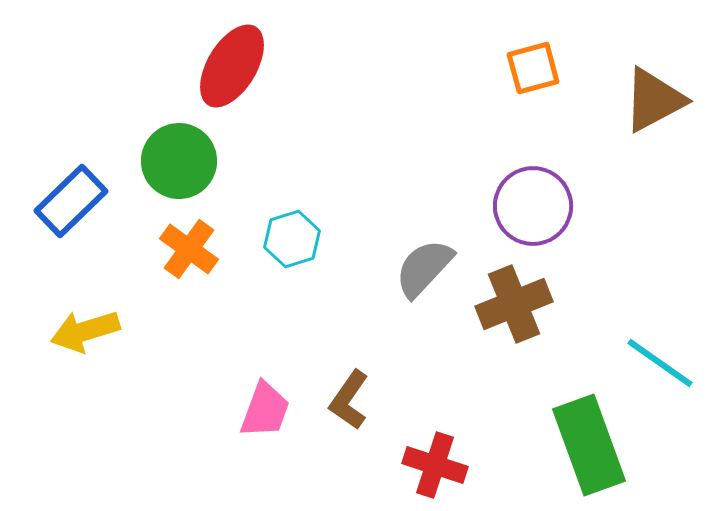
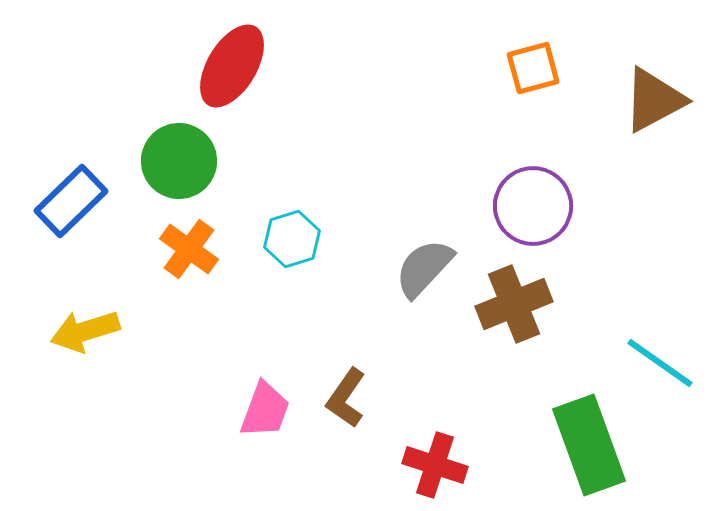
brown L-shape: moved 3 px left, 2 px up
